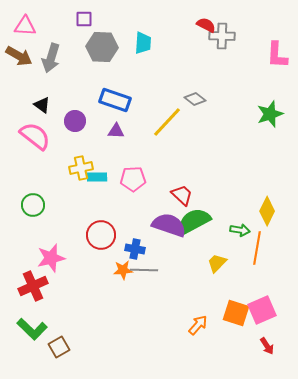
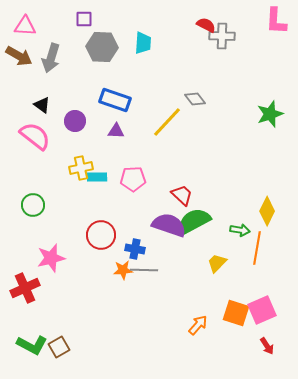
pink L-shape: moved 1 px left, 34 px up
gray diamond: rotated 15 degrees clockwise
red cross: moved 8 px left, 2 px down
green L-shape: moved 16 px down; rotated 16 degrees counterclockwise
